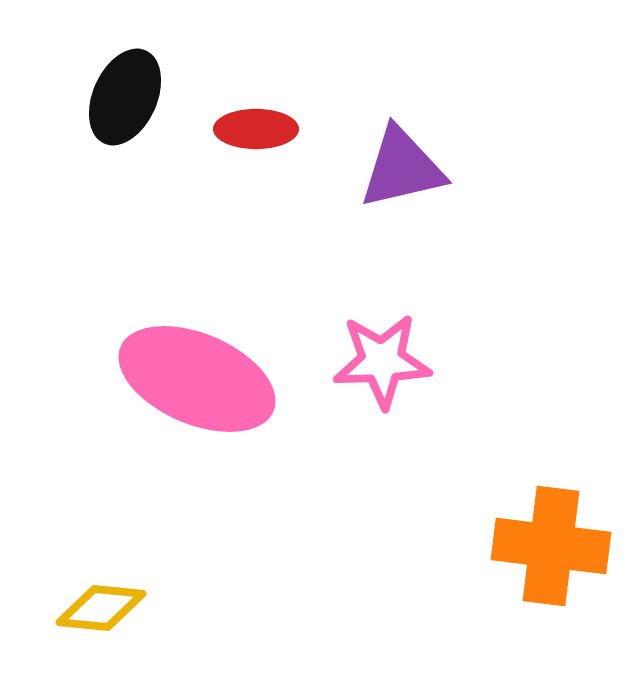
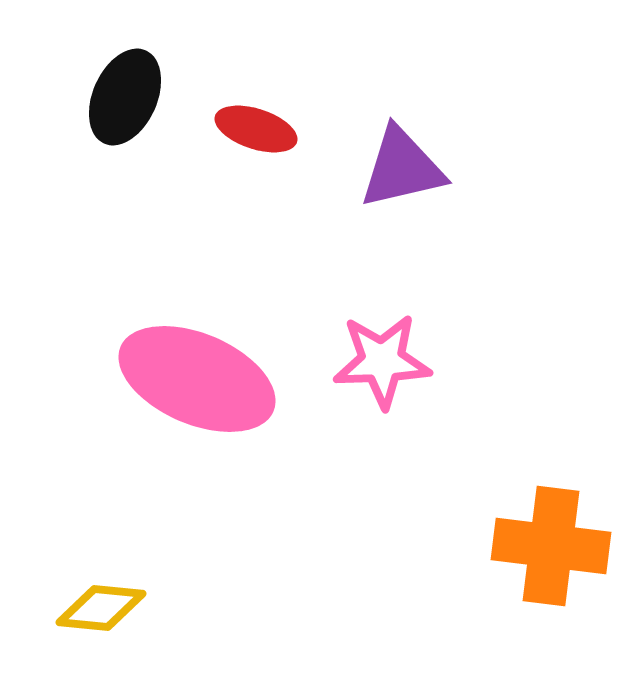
red ellipse: rotated 18 degrees clockwise
